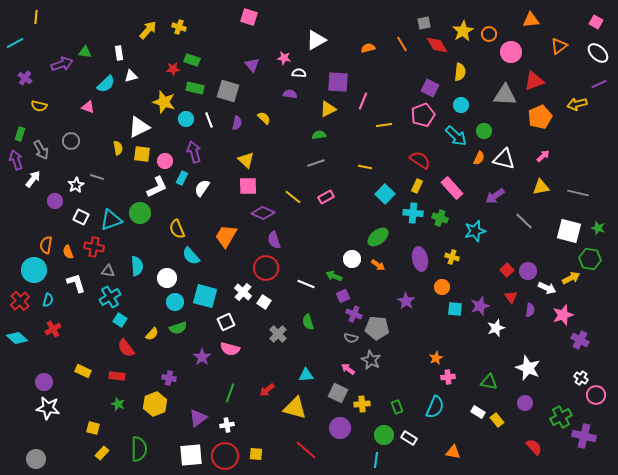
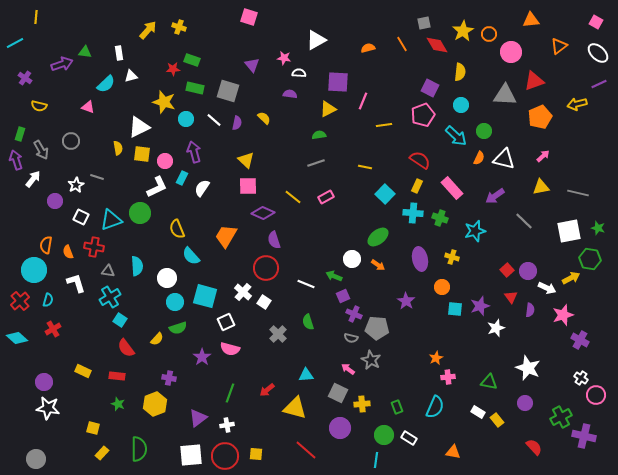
white line at (209, 120): moved 5 px right; rotated 28 degrees counterclockwise
white square at (569, 231): rotated 25 degrees counterclockwise
yellow semicircle at (152, 334): moved 5 px right, 5 px down
